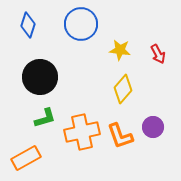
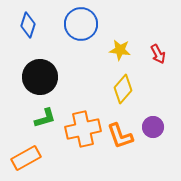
orange cross: moved 1 px right, 3 px up
